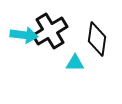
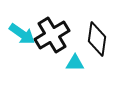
black cross: moved 2 px right, 4 px down
cyan arrow: moved 2 px left, 1 px up; rotated 28 degrees clockwise
